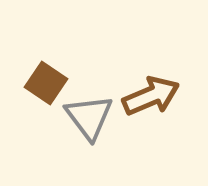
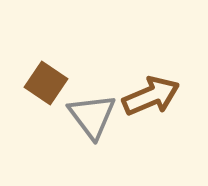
gray triangle: moved 3 px right, 1 px up
